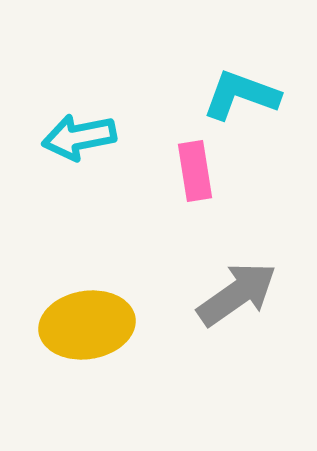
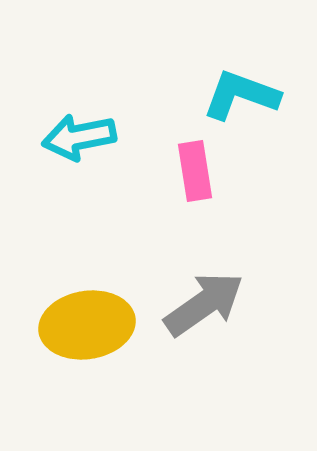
gray arrow: moved 33 px left, 10 px down
